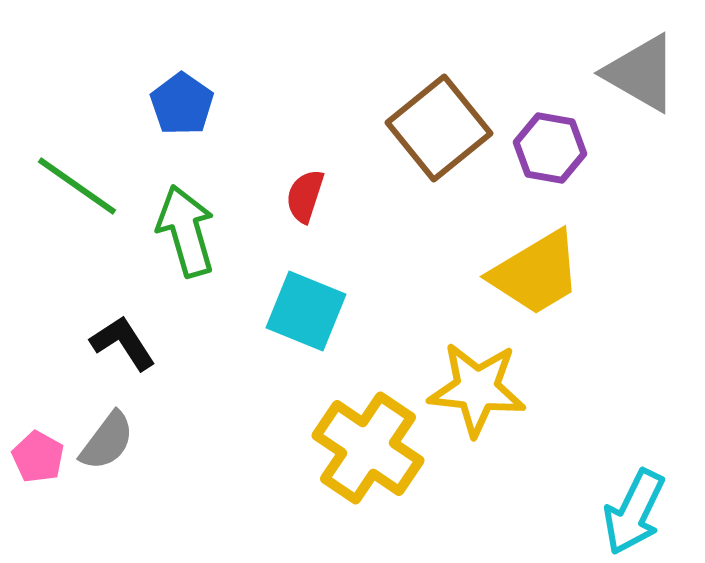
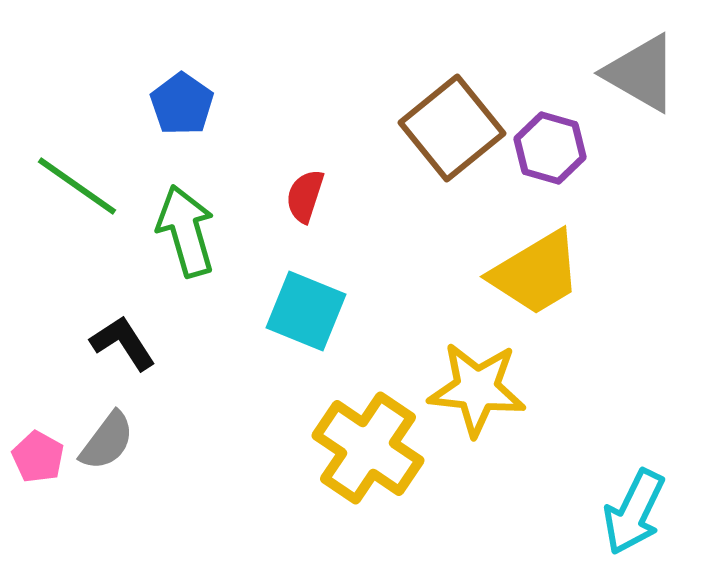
brown square: moved 13 px right
purple hexagon: rotated 6 degrees clockwise
